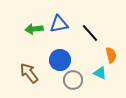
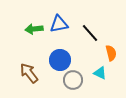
orange semicircle: moved 2 px up
